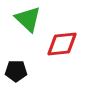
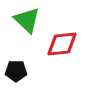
green triangle: moved 1 px left, 1 px down
